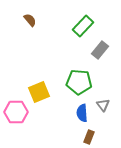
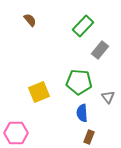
gray triangle: moved 5 px right, 8 px up
pink hexagon: moved 21 px down
